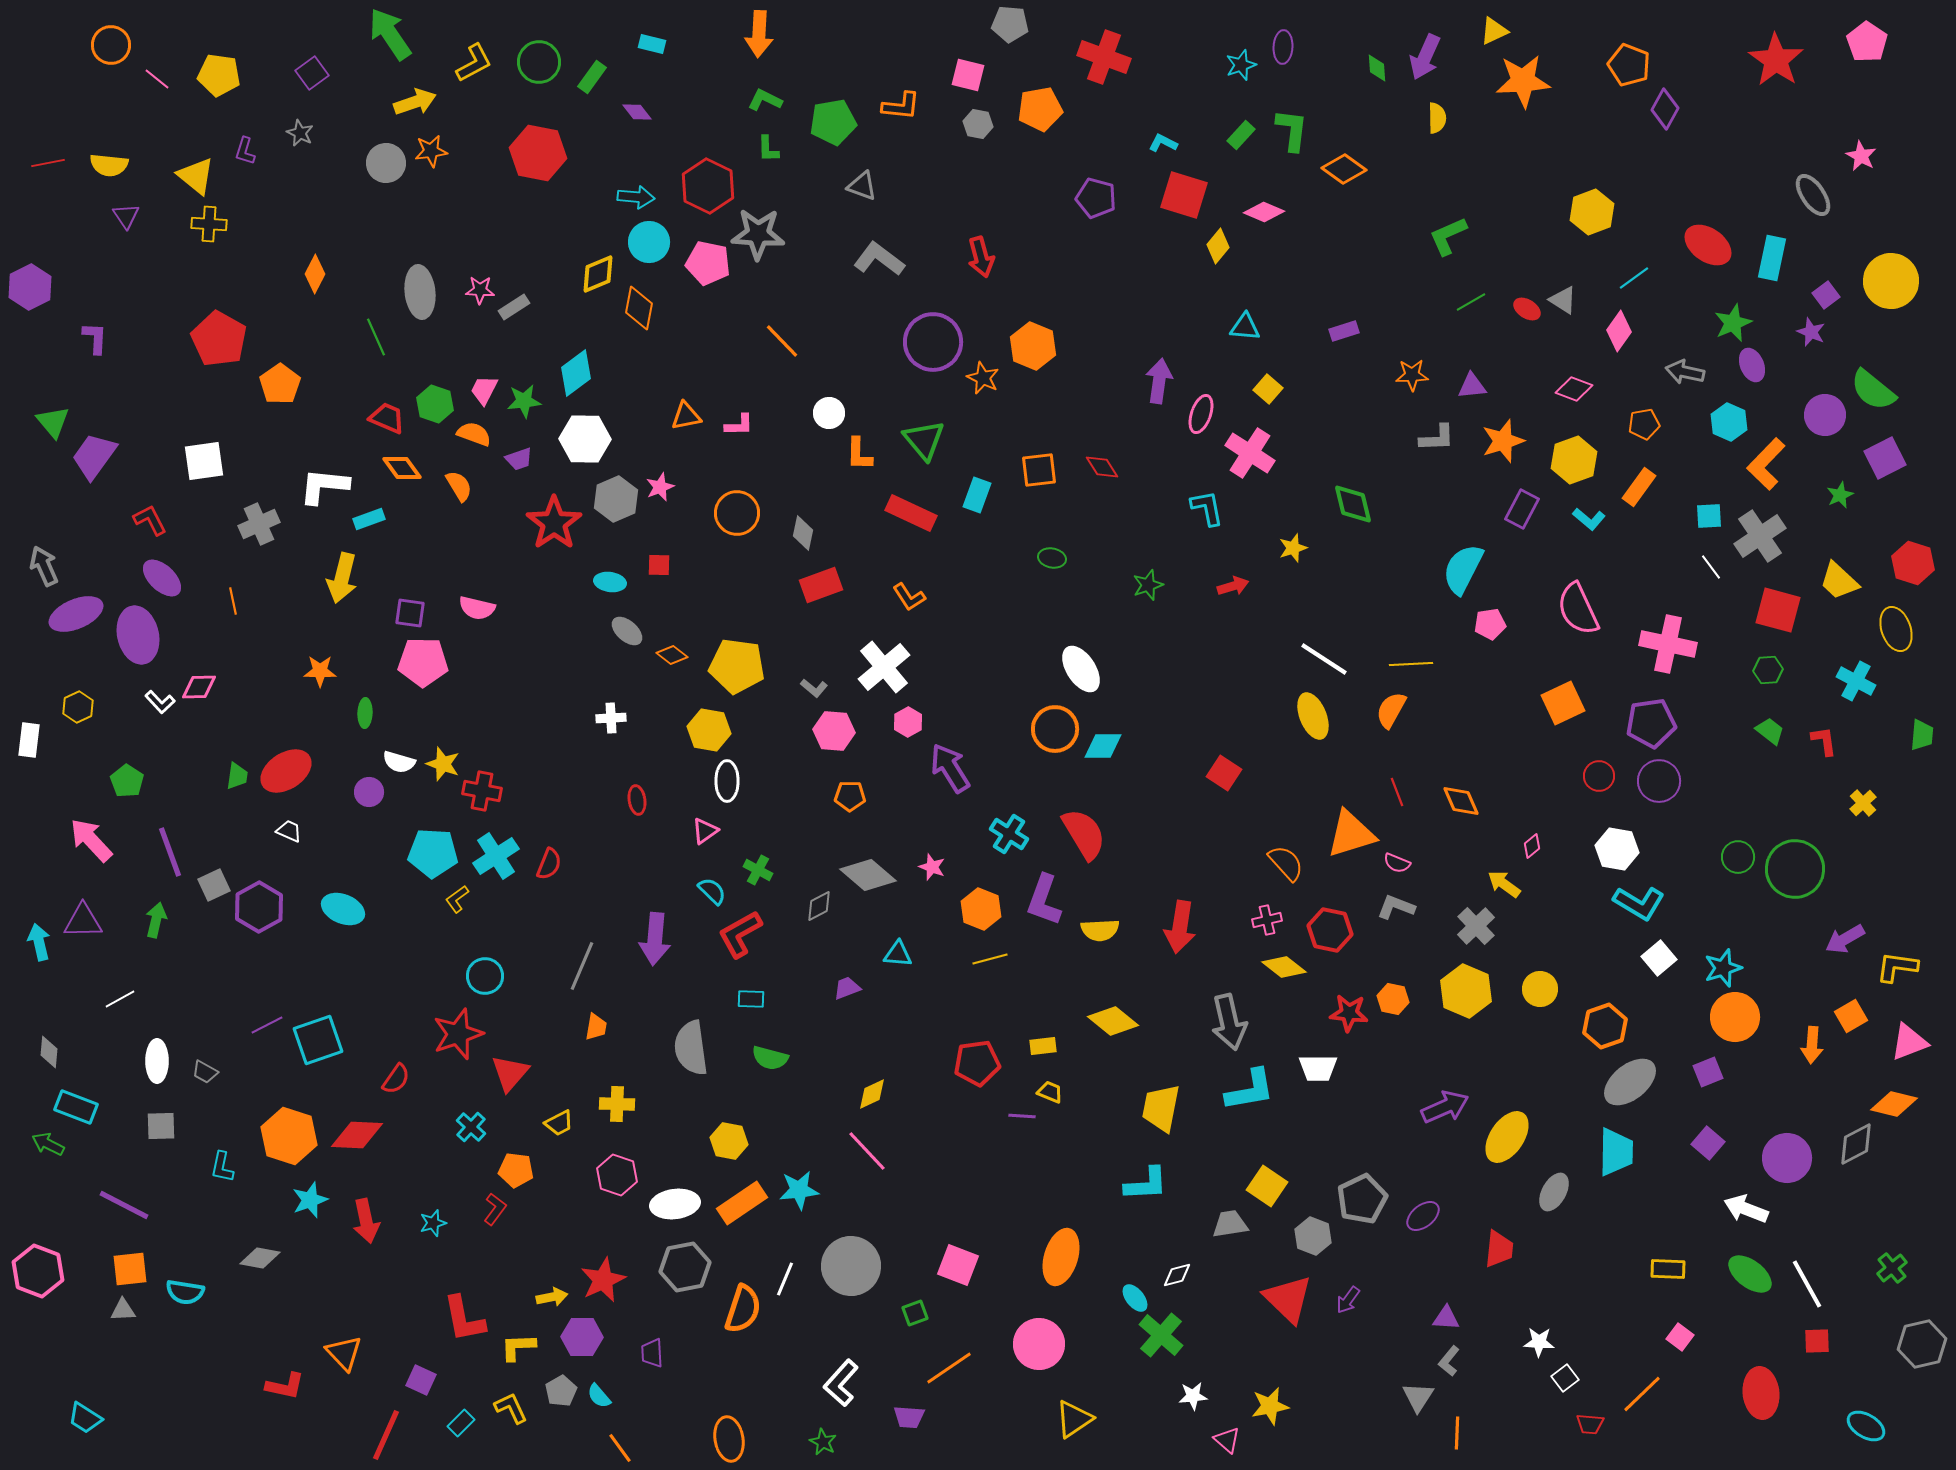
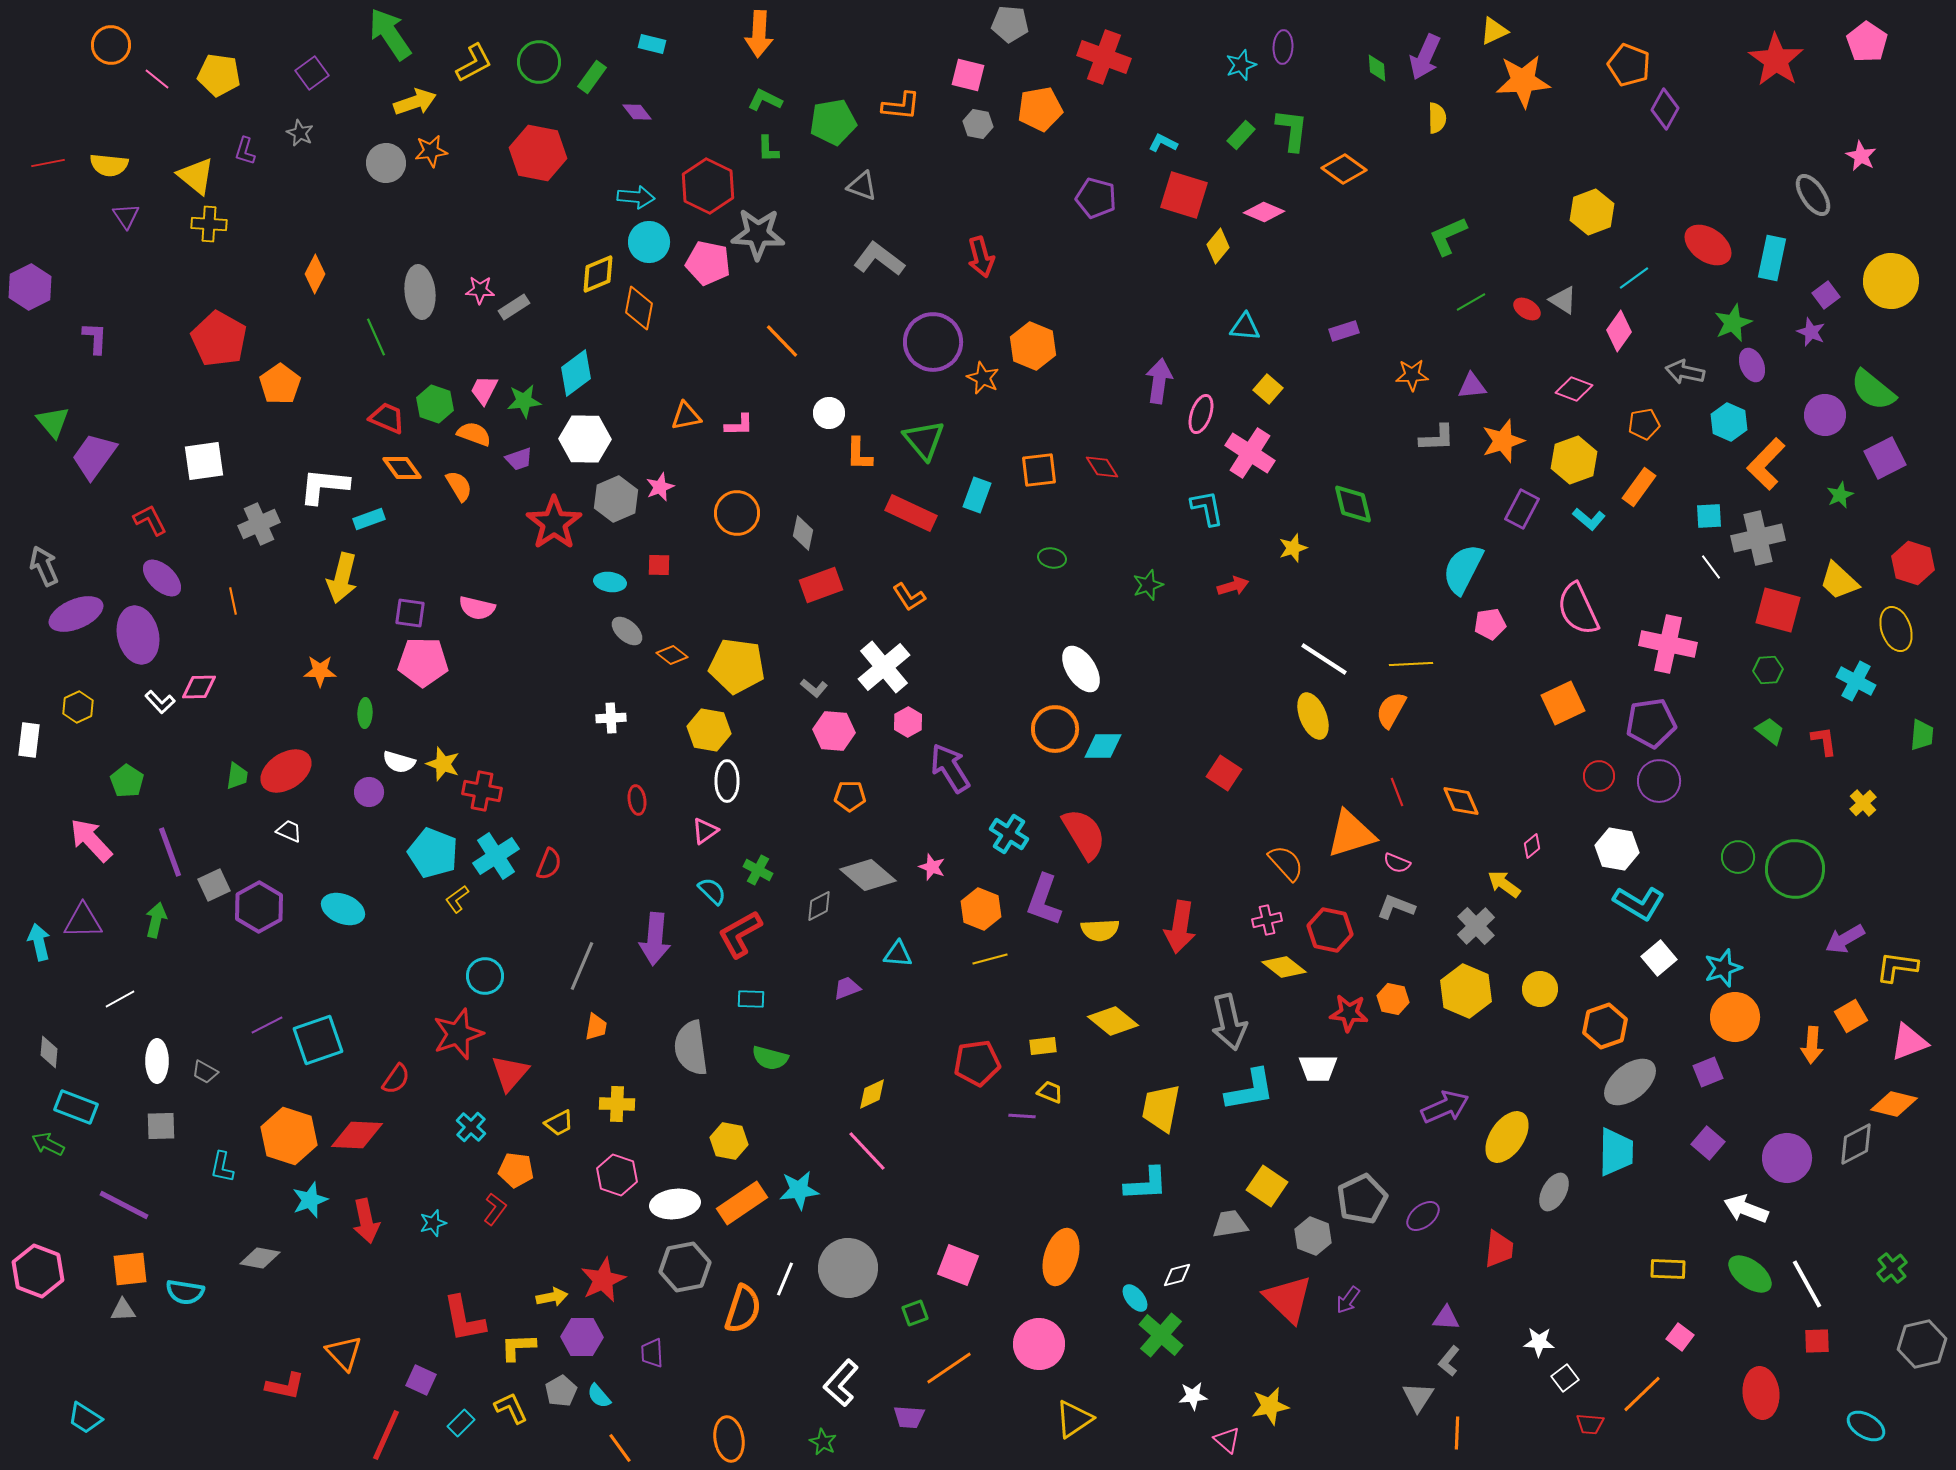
gray cross at (1760, 536): moved 2 px left, 2 px down; rotated 21 degrees clockwise
cyan pentagon at (433, 853): rotated 18 degrees clockwise
gray circle at (851, 1266): moved 3 px left, 2 px down
